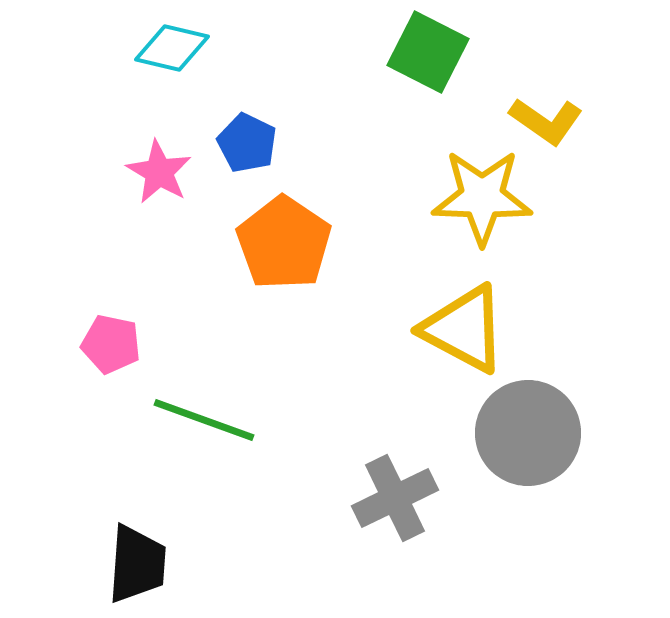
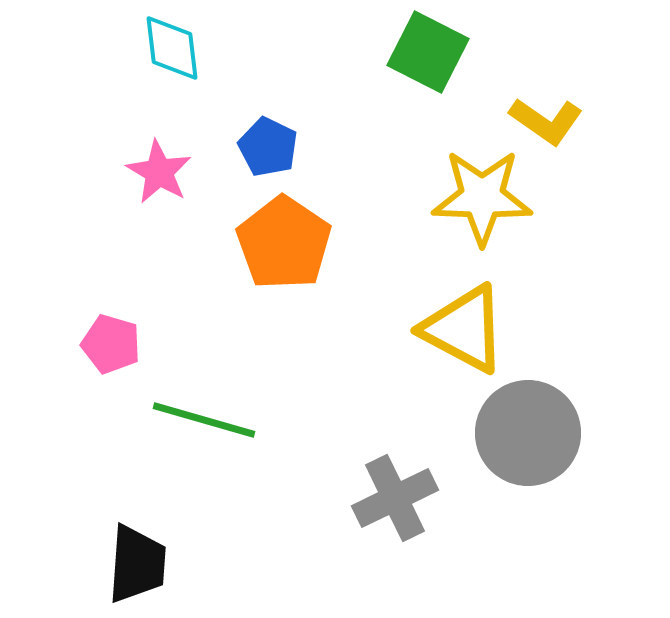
cyan diamond: rotated 70 degrees clockwise
blue pentagon: moved 21 px right, 4 px down
pink pentagon: rotated 4 degrees clockwise
green line: rotated 4 degrees counterclockwise
